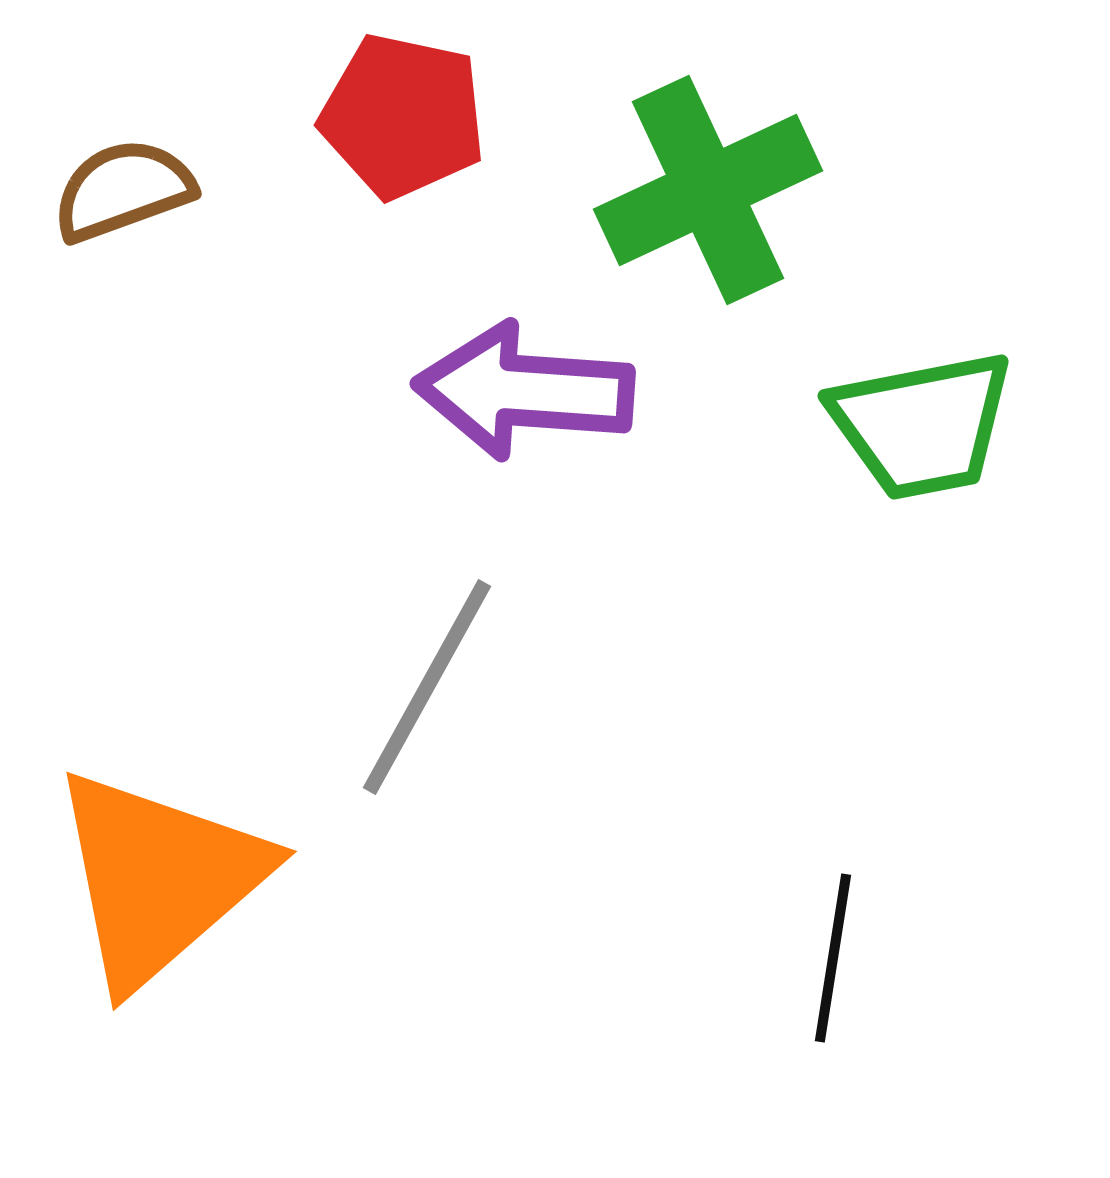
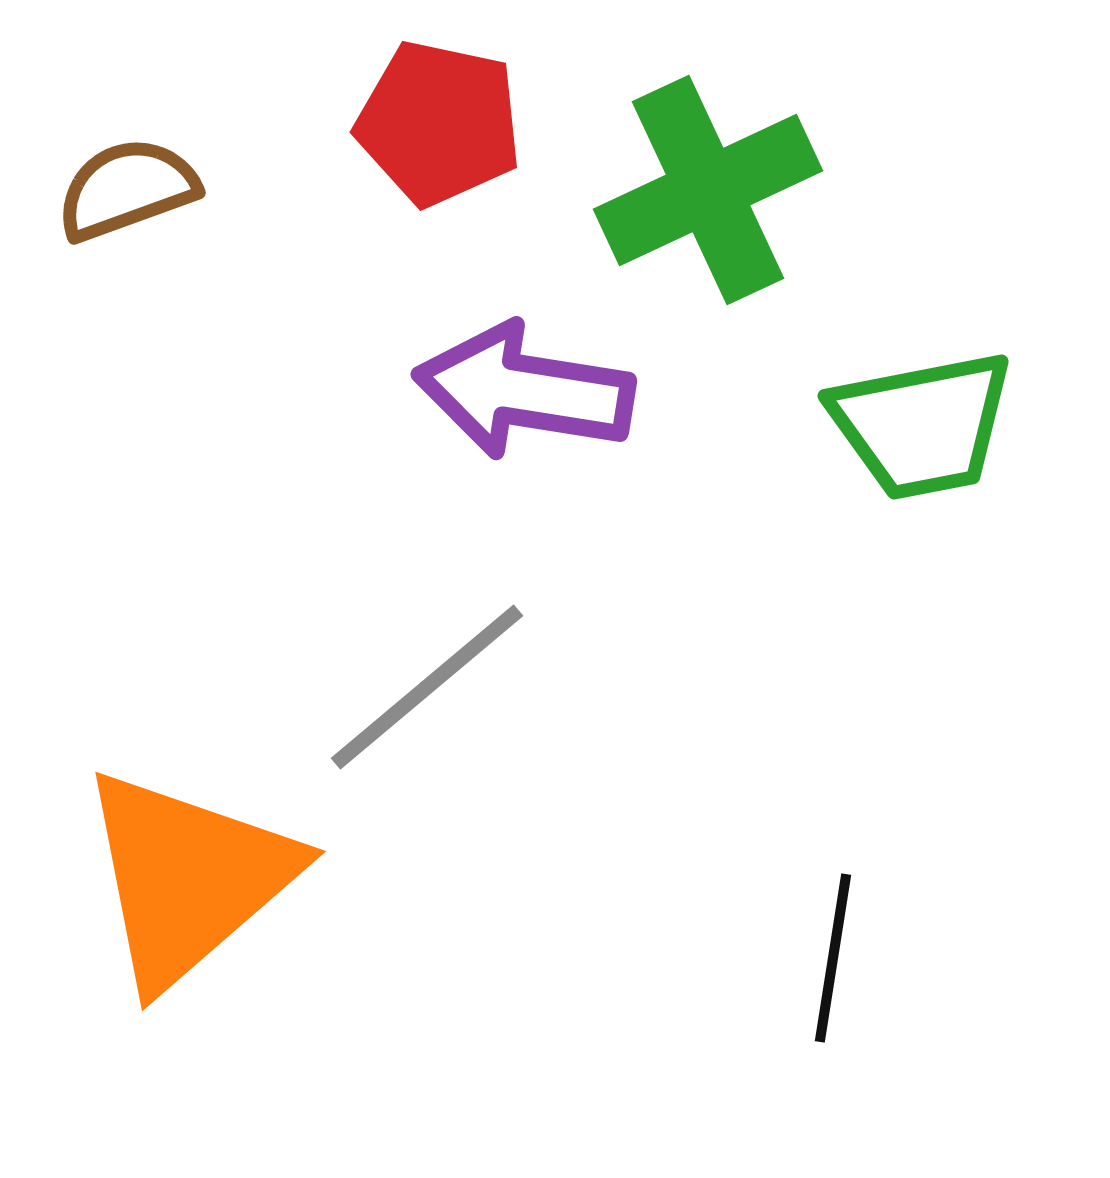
red pentagon: moved 36 px right, 7 px down
brown semicircle: moved 4 px right, 1 px up
purple arrow: rotated 5 degrees clockwise
gray line: rotated 21 degrees clockwise
orange triangle: moved 29 px right
